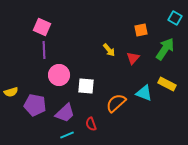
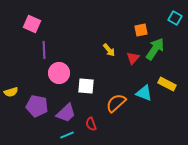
pink square: moved 10 px left, 3 px up
green arrow: moved 10 px left
pink circle: moved 2 px up
purple pentagon: moved 2 px right, 1 px down
purple trapezoid: moved 1 px right
